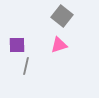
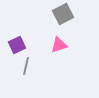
gray square: moved 1 px right, 2 px up; rotated 25 degrees clockwise
purple square: rotated 24 degrees counterclockwise
